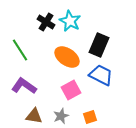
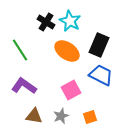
orange ellipse: moved 6 px up
